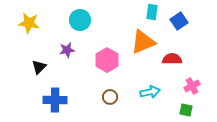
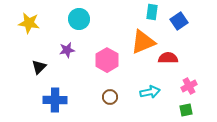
cyan circle: moved 1 px left, 1 px up
red semicircle: moved 4 px left, 1 px up
pink cross: moved 3 px left
green square: rotated 24 degrees counterclockwise
